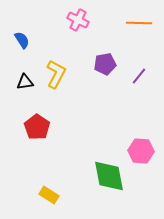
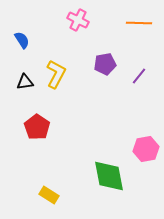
pink hexagon: moved 5 px right, 2 px up; rotated 15 degrees counterclockwise
